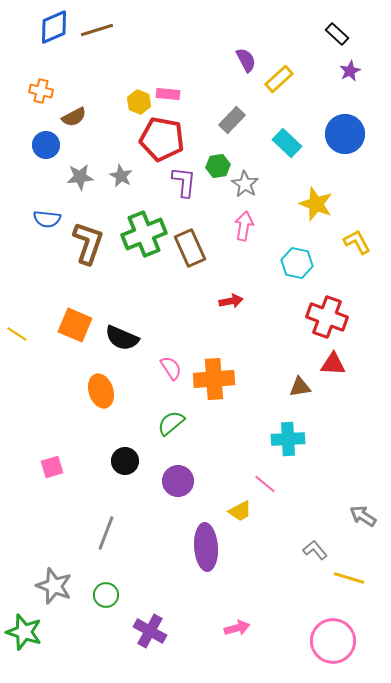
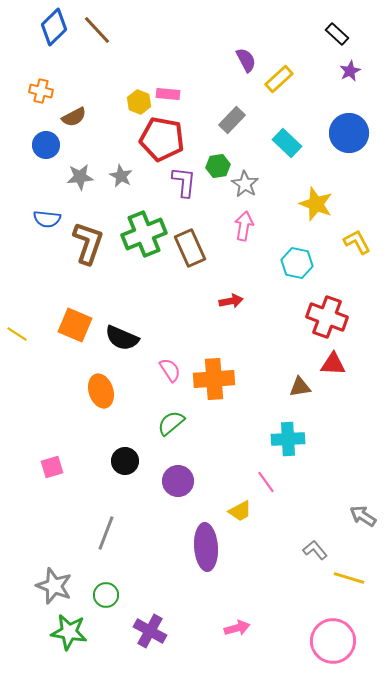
blue diamond at (54, 27): rotated 21 degrees counterclockwise
brown line at (97, 30): rotated 64 degrees clockwise
blue circle at (345, 134): moved 4 px right, 1 px up
pink semicircle at (171, 368): moved 1 px left, 2 px down
pink line at (265, 484): moved 1 px right, 2 px up; rotated 15 degrees clockwise
green star at (24, 632): moved 45 px right; rotated 9 degrees counterclockwise
